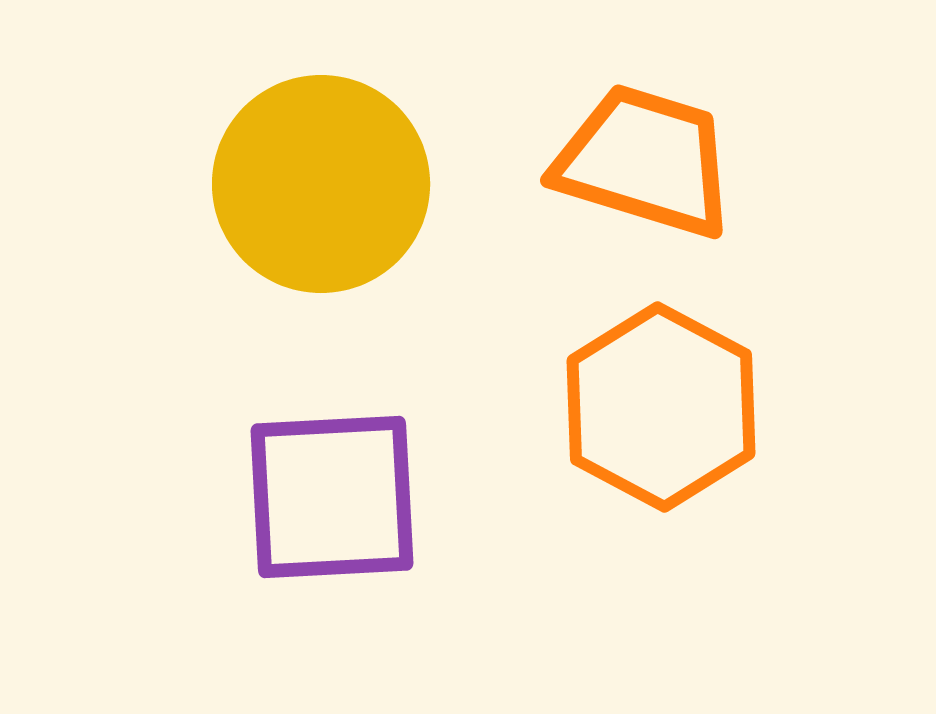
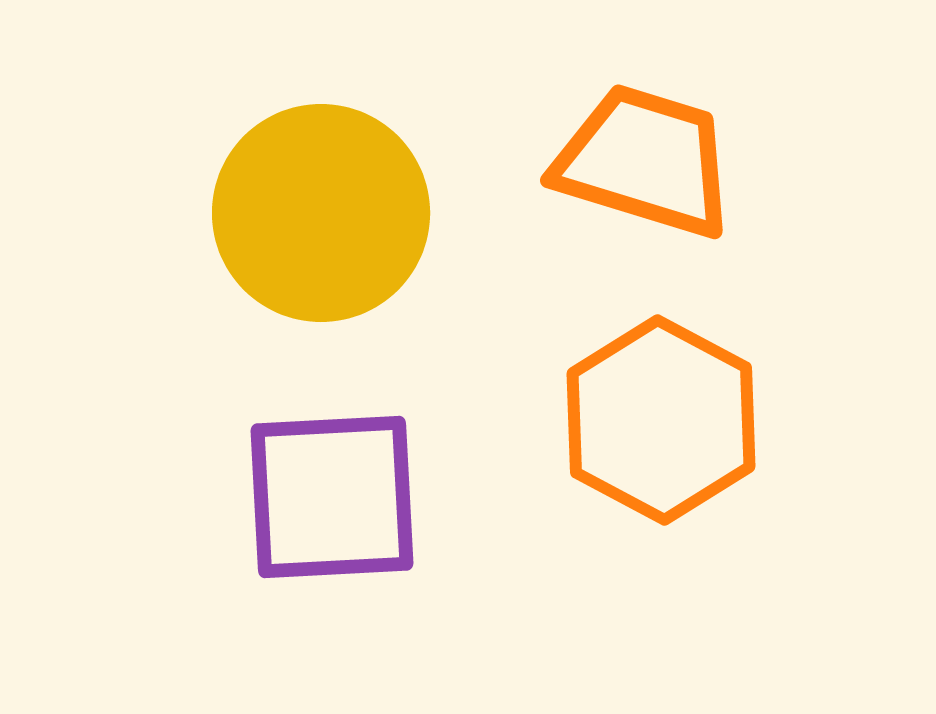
yellow circle: moved 29 px down
orange hexagon: moved 13 px down
